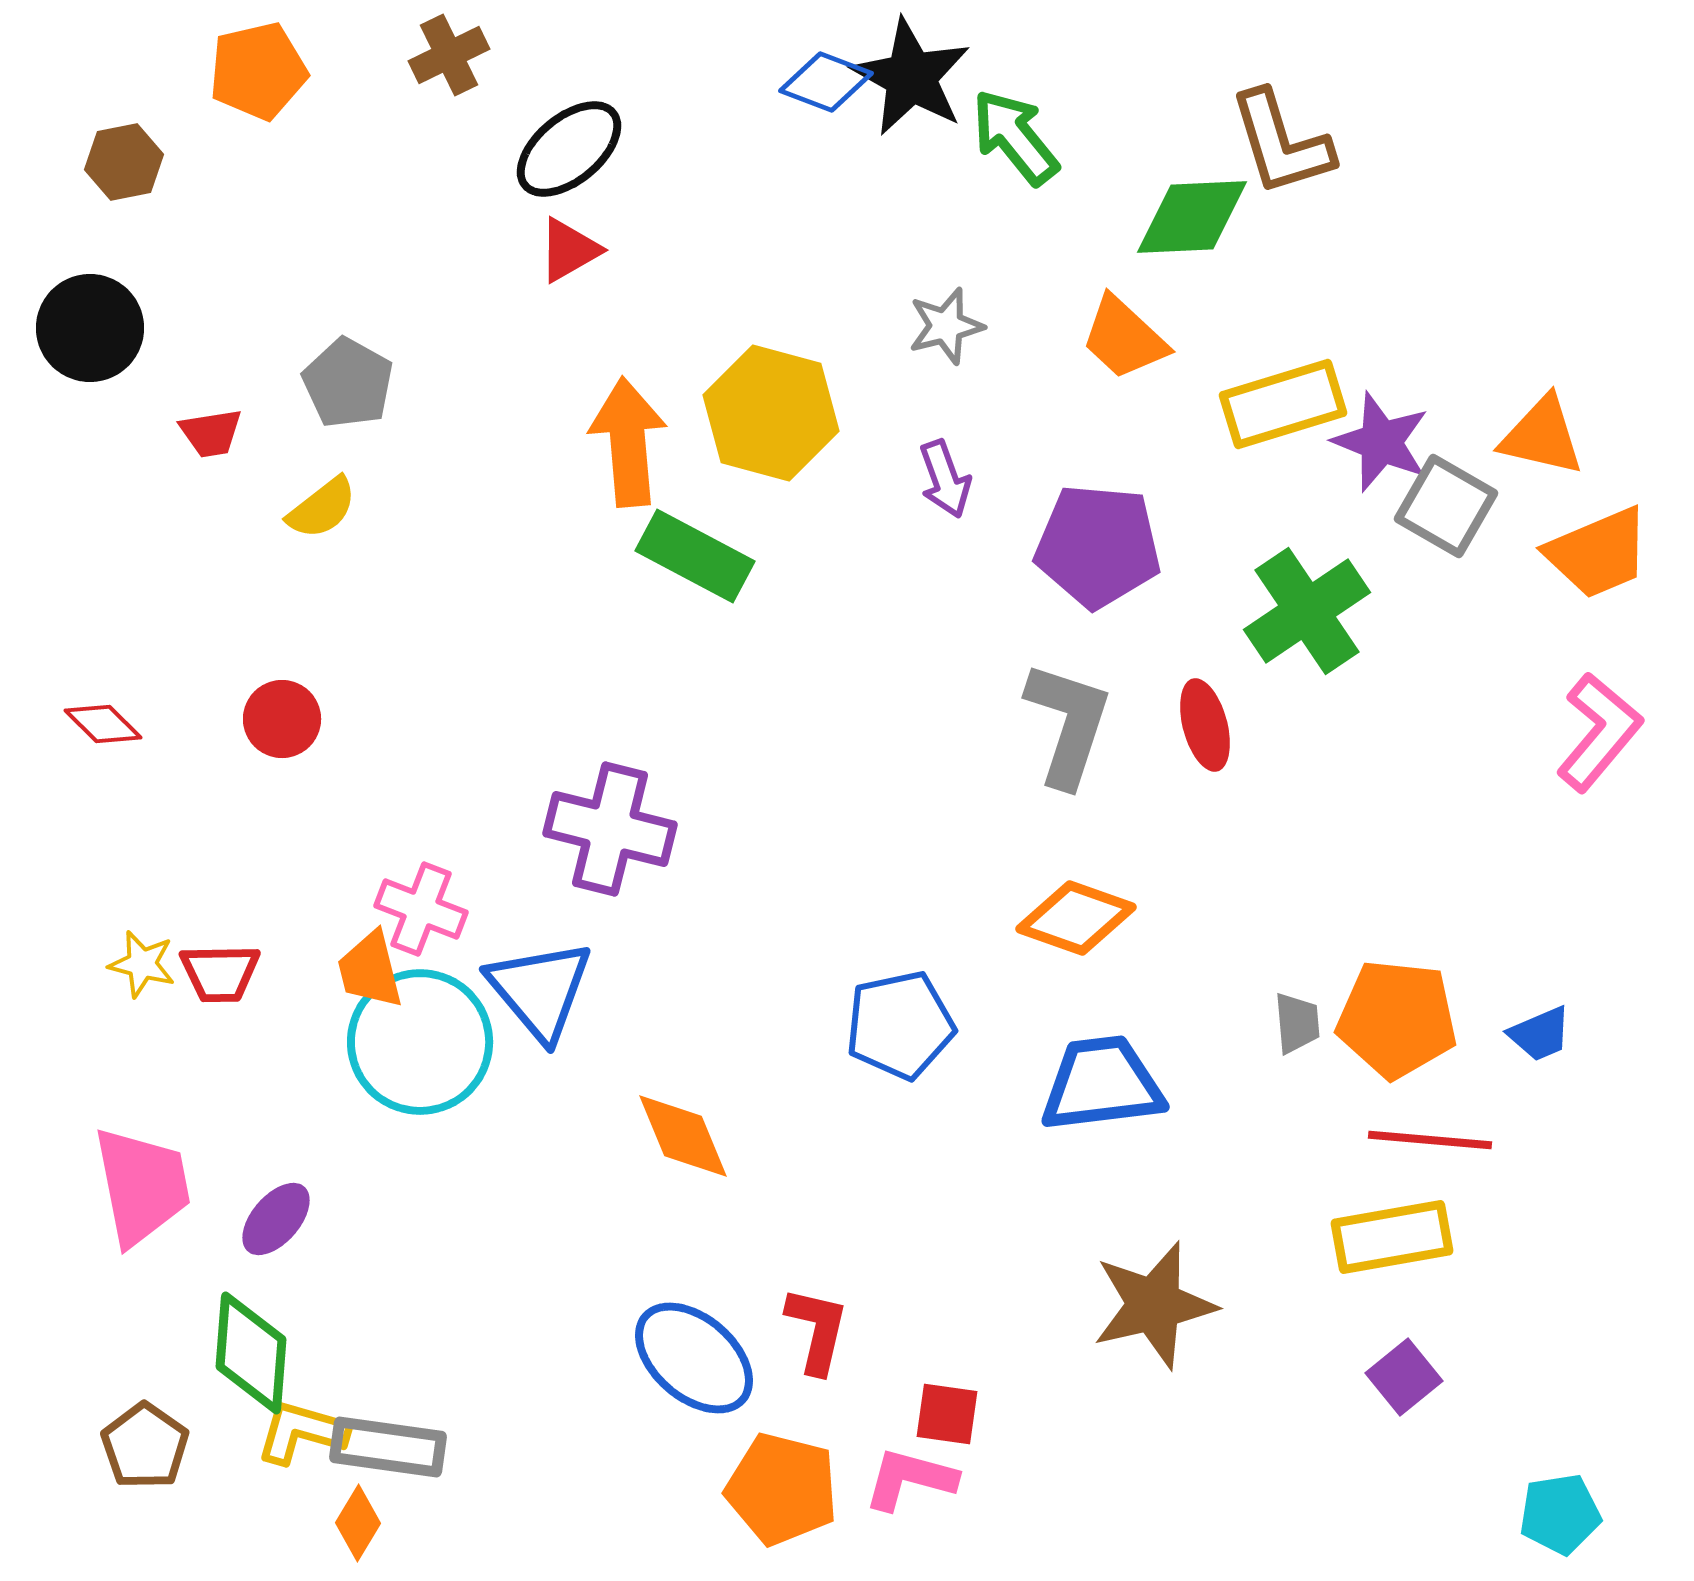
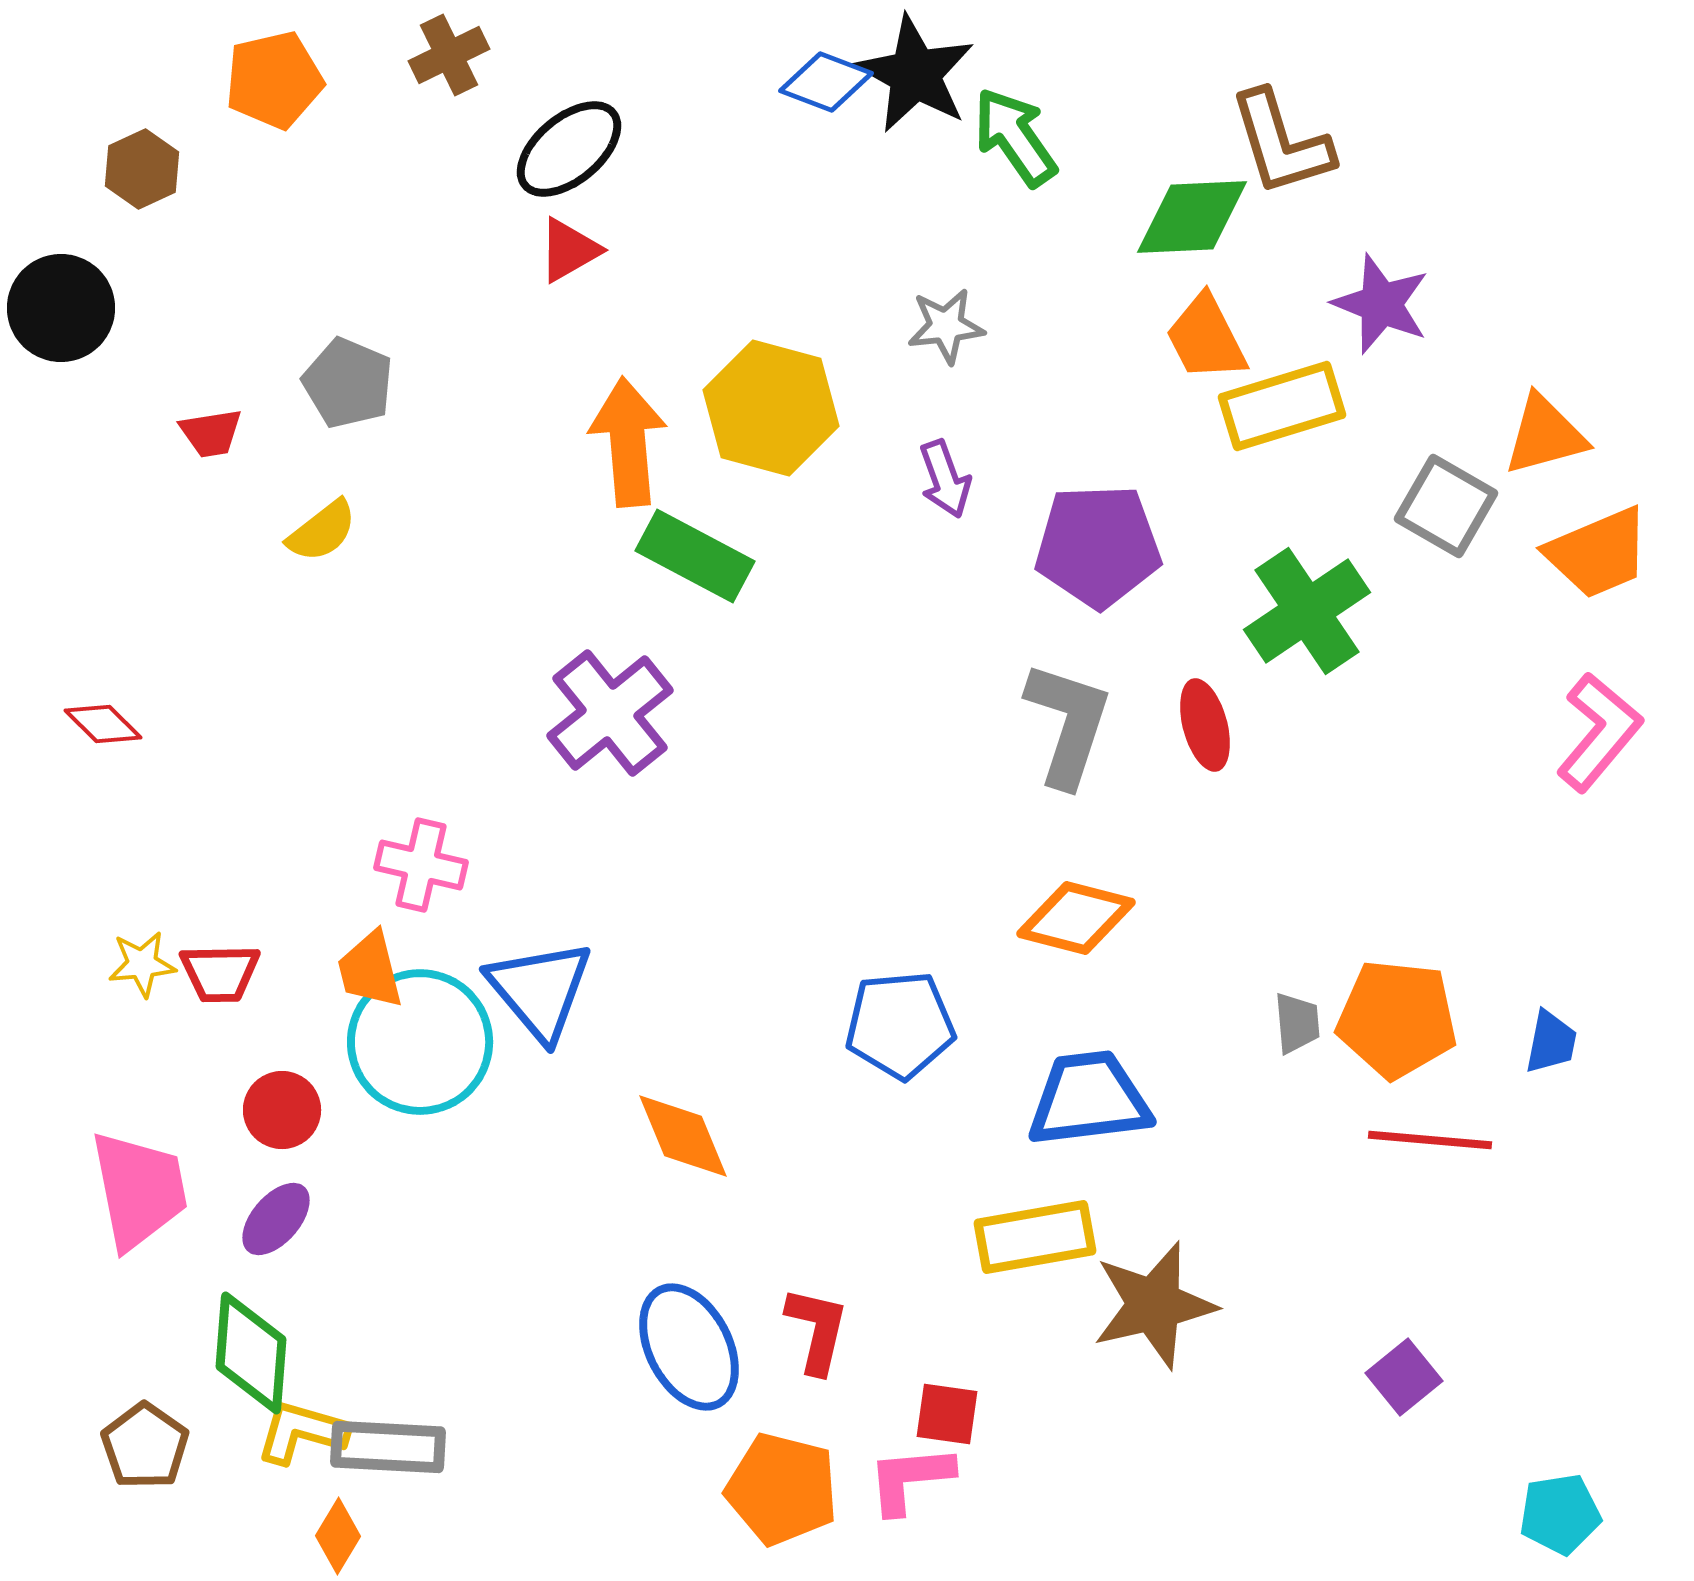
orange pentagon at (258, 71): moved 16 px right, 9 px down
black star at (911, 77): moved 4 px right, 3 px up
green arrow at (1015, 137): rotated 4 degrees clockwise
brown hexagon at (124, 162): moved 18 px right, 7 px down; rotated 14 degrees counterclockwise
gray star at (946, 326): rotated 8 degrees clockwise
black circle at (90, 328): moved 29 px left, 20 px up
orange trapezoid at (1124, 338): moved 82 px right; rotated 20 degrees clockwise
gray pentagon at (348, 383): rotated 6 degrees counterclockwise
yellow rectangle at (1283, 404): moved 1 px left, 2 px down
yellow hexagon at (771, 413): moved 5 px up
orange triangle at (1542, 436): moved 3 px right, 1 px up; rotated 28 degrees counterclockwise
purple star at (1381, 442): moved 138 px up
yellow semicircle at (322, 508): moved 23 px down
purple pentagon at (1098, 546): rotated 7 degrees counterclockwise
red circle at (282, 719): moved 391 px down
purple cross at (610, 829): moved 116 px up; rotated 37 degrees clockwise
pink cross at (421, 909): moved 44 px up; rotated 8 degrees counterclockwise
orange diamond at (1076, 918): rotated 5 degrees counterclockwise
yellow star at (142, 964): rotated 20 degrees counterclockwise
blue pentagon at (900, 1025): rotated 7 degrees clockwise
blue trapezoid at (1540, 1034): moved 11 px right, 8 px down; rotated 56 degrees counterclockwise
blue trapezoid at (1102, 1084): moved 13 px left, 15 px down
pink trapezoid at (142, 1186): moved 3 px left, 4 px down
yellow rectangle at (1392, 1237): moved 357 px left
blue ellipse at (694, 1358): moved 5 px left, 11 px up; rotated 22 degrees clockwise
gray rectangle at (388, 1447): rotated 5 degrees counterclockwise
pink L-shape at (910, 1479): rotated 20 degrees counterclockwise
orange diamond at (358, 1523): moved 20 px left, 13 px down
